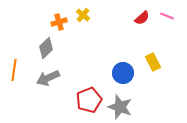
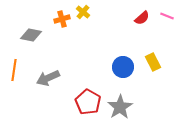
yellow cross: moved 3 px up
orange cross: moved 3 px right, 3 px up
gray diamond: moved 15 px left, 13 px up; rotated 55 degrees clockwise
blue circle: moved 6 px up
red pentagon: moved 1 px left, 2 px down; rotated 20 degrees counterclockwise
gray star: rotated 20 degrees clockwise
